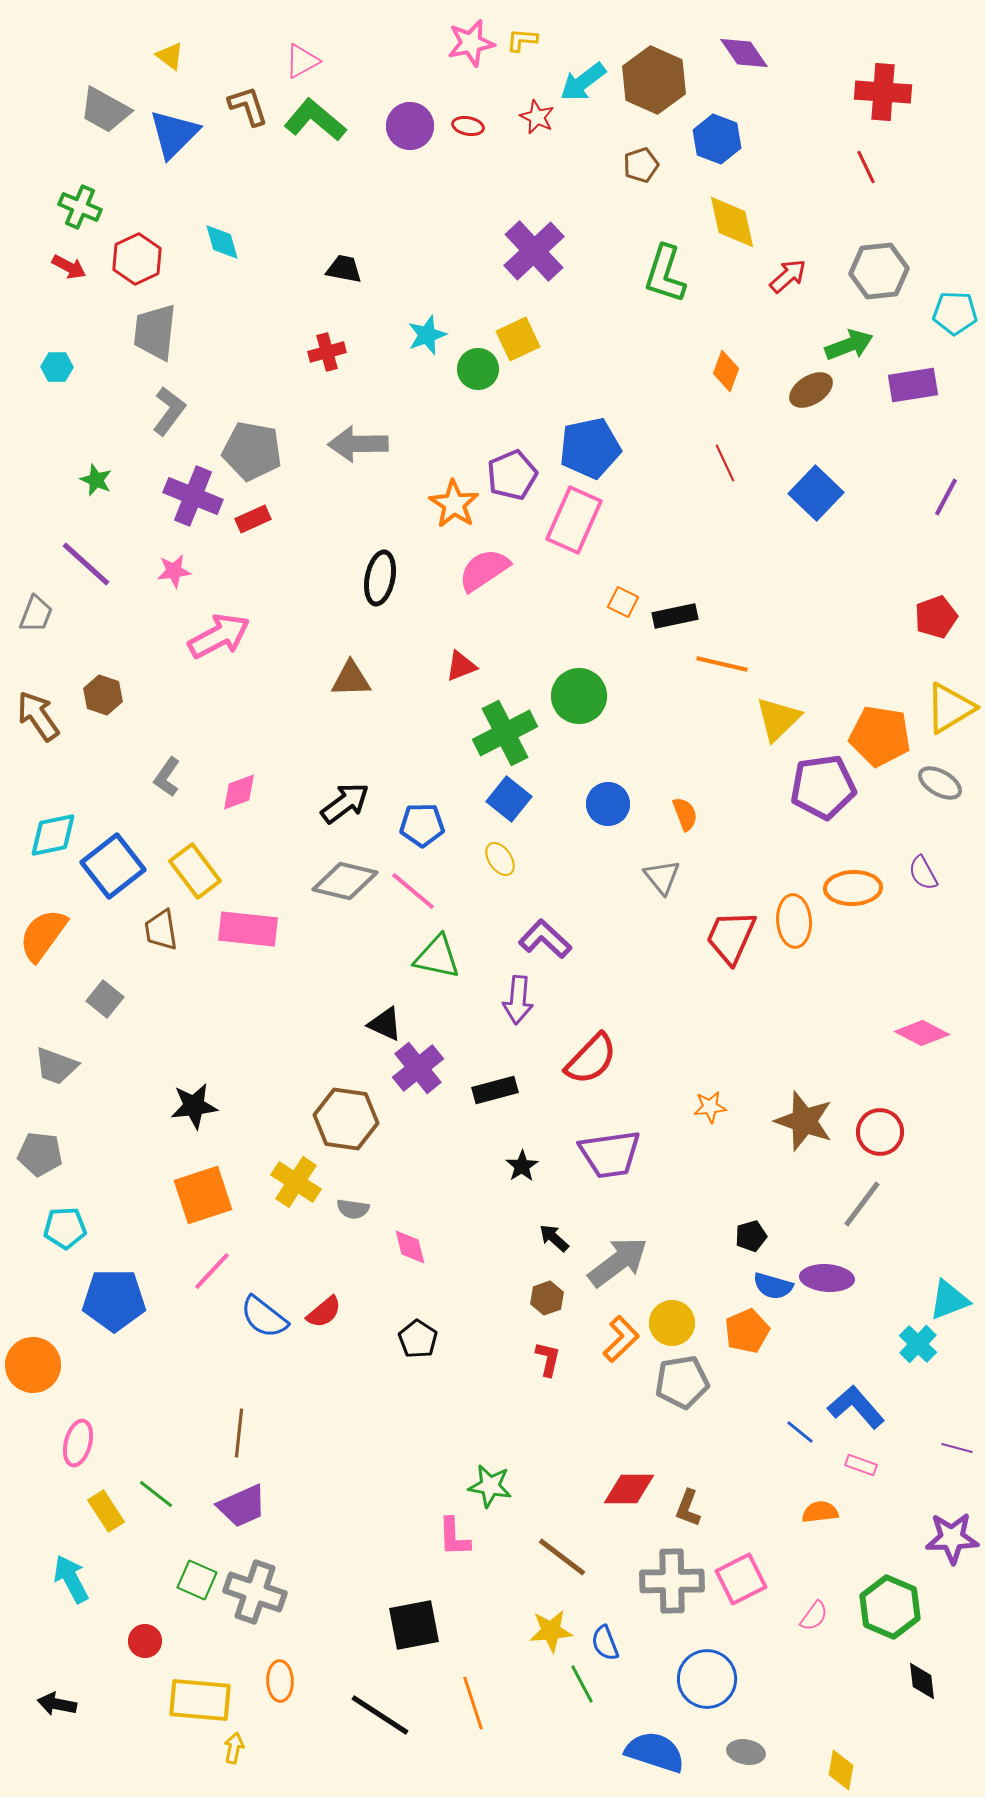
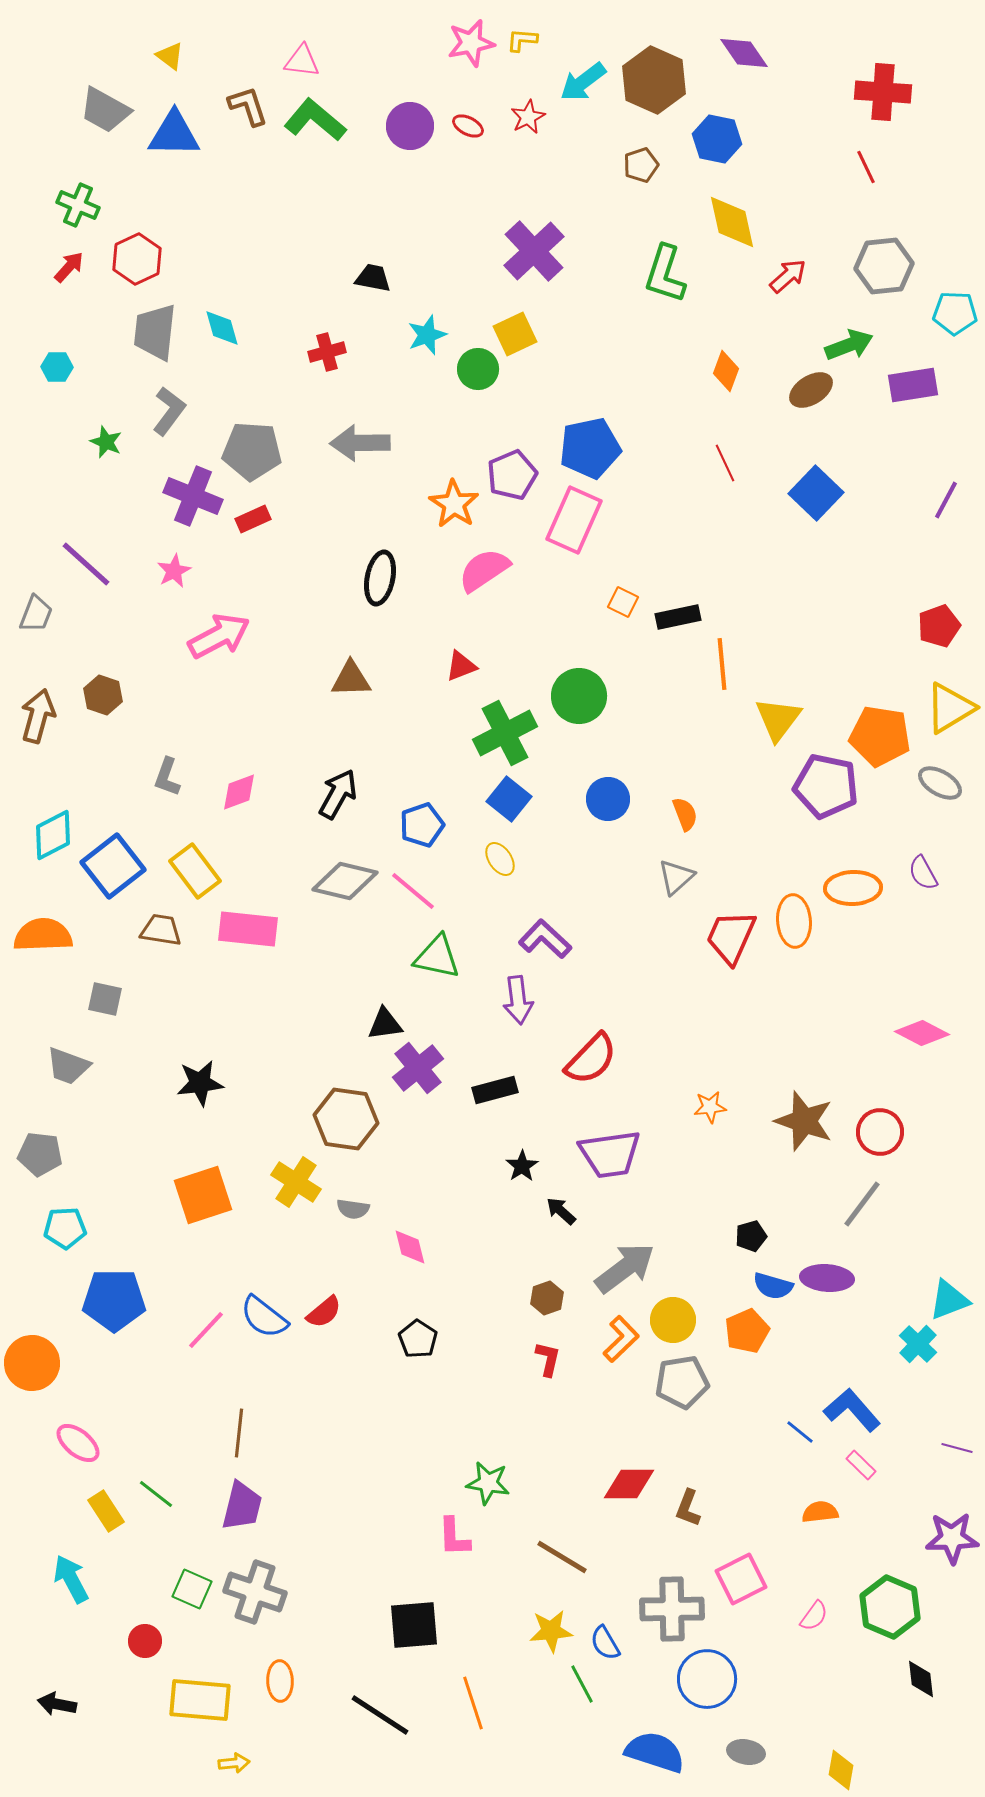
pink triangle at (302, 61): rotated 36 degrees clockwise
red star at (537, 117): moved 9 px left; rotated 20 degrees clockwise
red ellipse at (468, 126): rotated 16 degrees clockwise
blue triangle at (174, 134): rotated 46 degrees clockwise
blue hexagon at (717, 139): rotated 9 degrees counterclockwise
green cross at (80, 207): moved 2 px left, 2 px up
cyan diamond at (222, 242): moved 86 px down
red arrow at (69, 267): rotated 76 degrees counterclockwise
black trapezoid at (344, 269): moved 29 px right, 9 px down
gray hexagon at (879, 271): moved 5 px right, 5 px up
yellow square at (518, 339): moved 3 px left, 5 px up
gray arrow at (358, 444): moved 2 px right, 1 px up
gray pentagon at (252, 451): rotated 6 degrees counterclockwise
green star at (96, 480): moved 10 px right, 38 px up
purple line at (946, 497): moved 3 px down
pink star at (174, 571): rotated 20 degrees counterclockwise
black rectangle at (675, 616): moved 3 px right, 1 px down
red pentagon at (936, 617): moved 3 px right, 9 px down
orange line at (722, 664): rotated 72 degrees clockwise
brown arrow at (38, 716): rotated 50 degrees clockwise
yellow triangle at (778, 719): rotated 9 degrees counterclockwise
gray L-shape at (167, 777): rotated 15 degrees counterclockwise
purple pentagon at (823, 787): moved 3 px right, 1 px up; rotated 20 degrees clockwise
black arrow at (345, 803): moved 7 px left, 9 px up; rotated 24 degrees counterclockwise
blue circle at (608, 804): moved 5 px up
blue pentagon at (422, 825): rotated 18 degrees counterclockwise
cyan diamond at (53, 835): rotated 16 degrees counterclockwise
gray triangle at (662, 877): moved 14 px right; rotated 27 degrees clockwise
brown trapezoid at (161, 930): rotated 108 degrees clockwise
orange semicircle at (43, 935): rotated 52 degrees clockwise
gray square at (105, 999): rotated 27 degrees counterclockwise
purple arrow at (518, 1000): rotated 12 degrees counterclockwise
black triangle at (385, 1024): rotated 33 degrees counterclockwise
gray trapezoid at (56, 1066): moved 12 px right
black star at (194, 1106): moved 6 px right, 23 px up
black arrow at (554, 1238): moved 7 px right, 27 px up
gray arrow at (618, 1262): moved 7 px right, 6 px down
pink line at (212, 1271): moved 6 px left, 59 px down
yellow circle at (672, 1323): moved 1 px right, 3 px up
orange circle at (33, 1365): moved 1 px left, 2 px up
blue L-shape at (856, 1407): moved 4 px left, 3 px down
pink ellipse at (78, 1443): rotated 66 degrees counterclockwise
pink rectangle at (861, 1465): rotated 24 degrees clockwise
green star at (490, 1486): moved 2 px left, 3 px up
red diamond at (629, 1489): moved 5 px up
purple trapezoid at (242, 1506): rotated 52 degrees counterclockwise
brown line at (562, 1557): rotated 6 degrees counterclockwise
green square at (197, 1580): moved 5 px left, 9 px down
gray cross at (672, 1581): moved 28 px down
black square at (414, 1625): rotated 6 degrees clockwise
blue semicircle at (605, 1643): rotated 9 degrees counterclockwise
black diamond at (922, 1681): moved 1 px left, 2 px up
yellow arrow at (234, 1748): moved 15 px down; rotated 72 degrees clockwise
